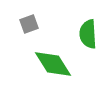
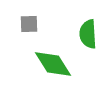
gray square: rotated 18 degrees clockwise
